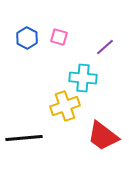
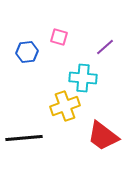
blue hexagon: moved 14 px down; rotated 25 degrees clockwise
